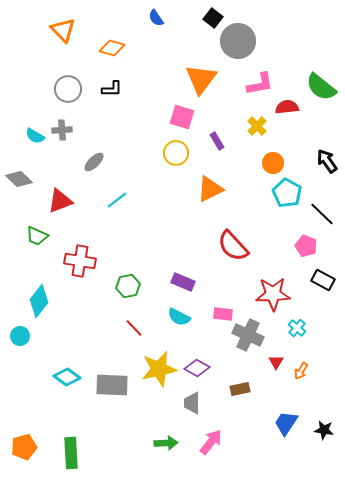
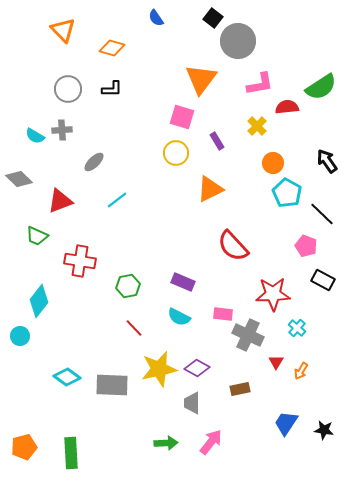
green semicircle at (321, 87): rotated 72 degrees counterclockwise
